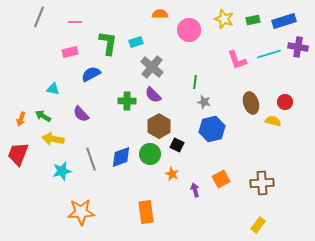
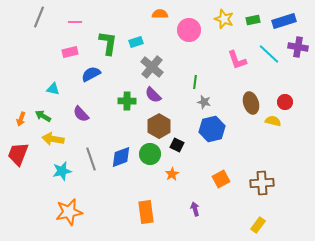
cyan line at (269, 54): rotated 60 degrees clockwise
orange star at (172, 174): rotated 16 degrees clockwise
purple arrow at (195, 190): moved 19 px down
orange star at (81, 212): moved 12 px left; rotated 8 degrees counterclockwise
